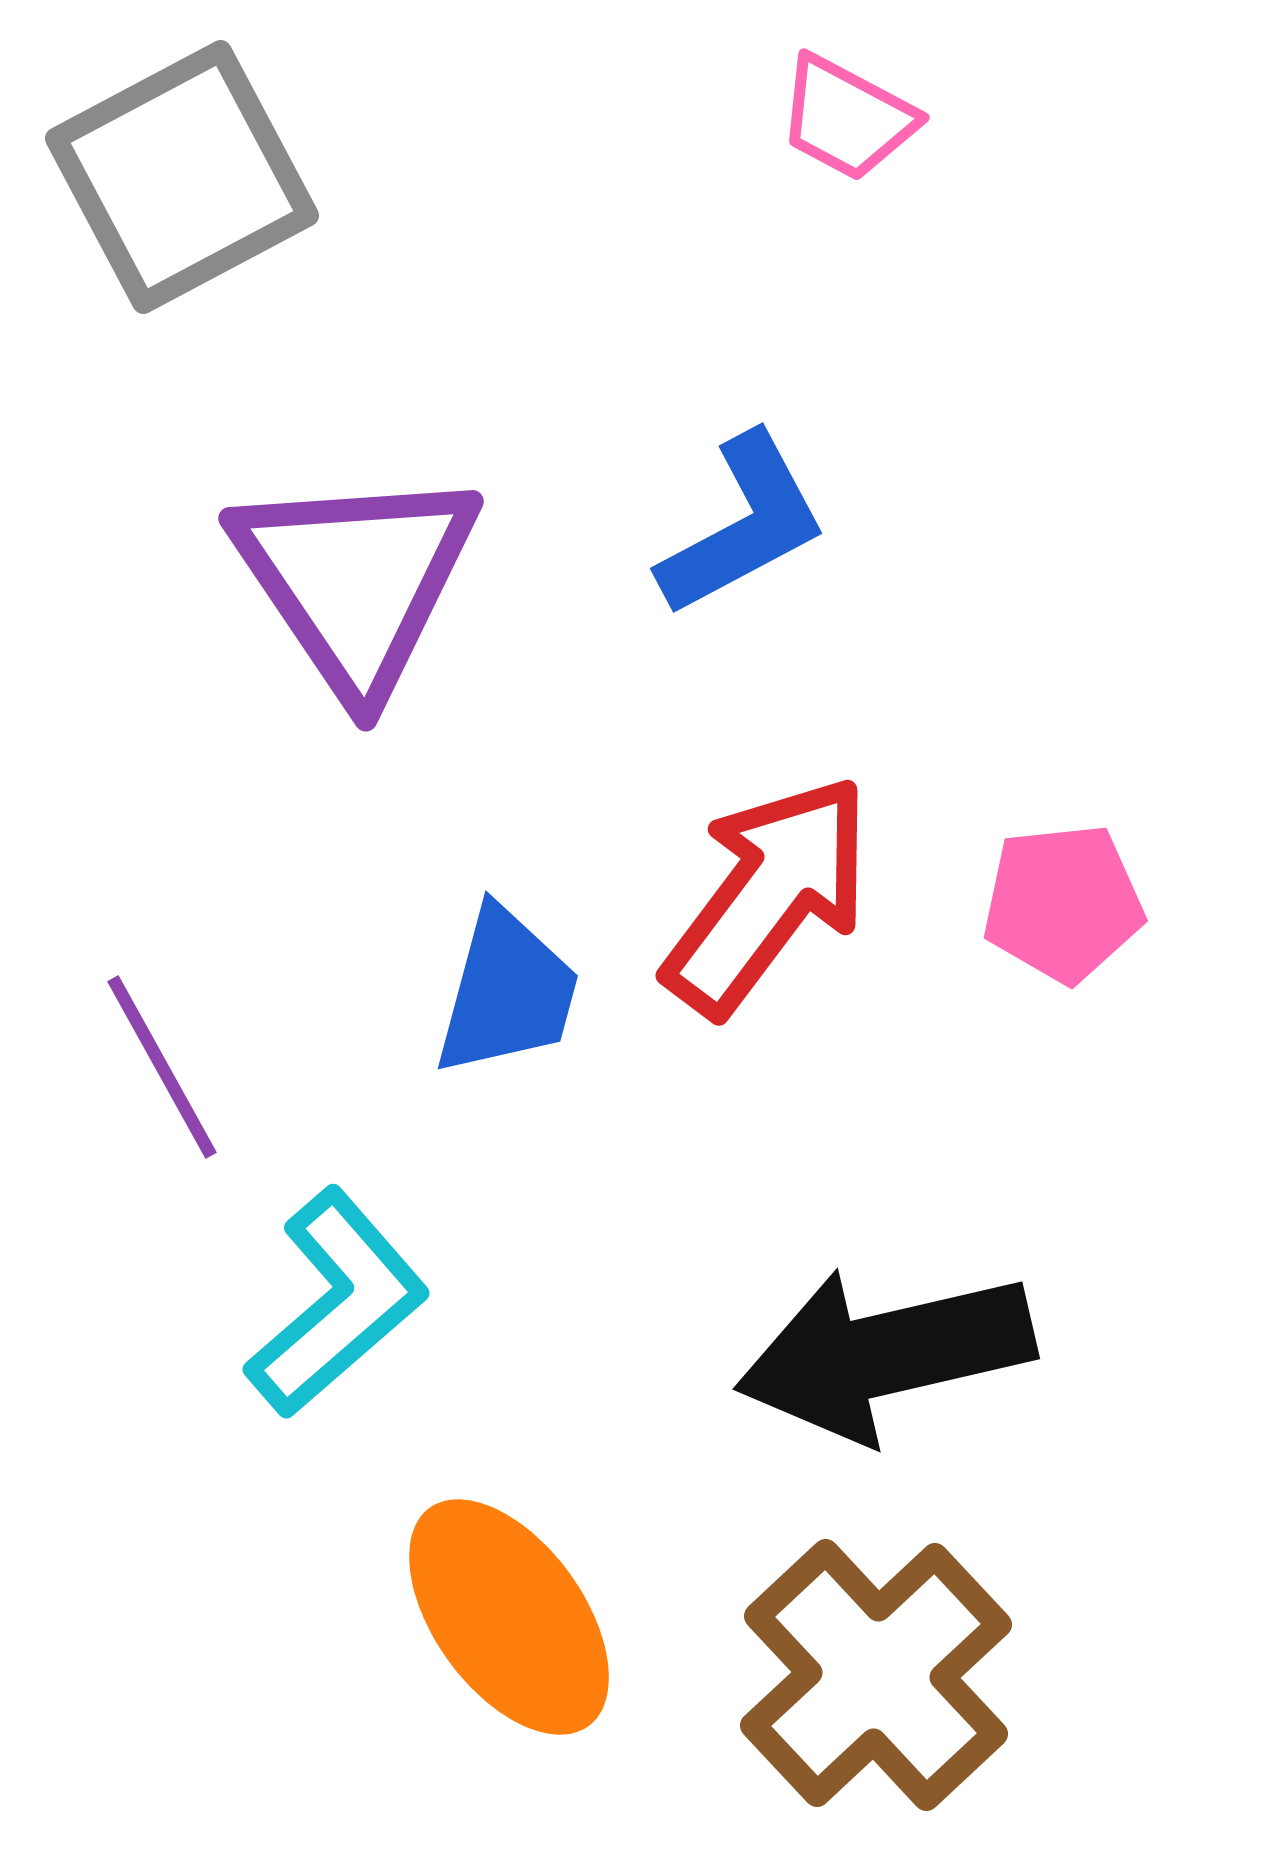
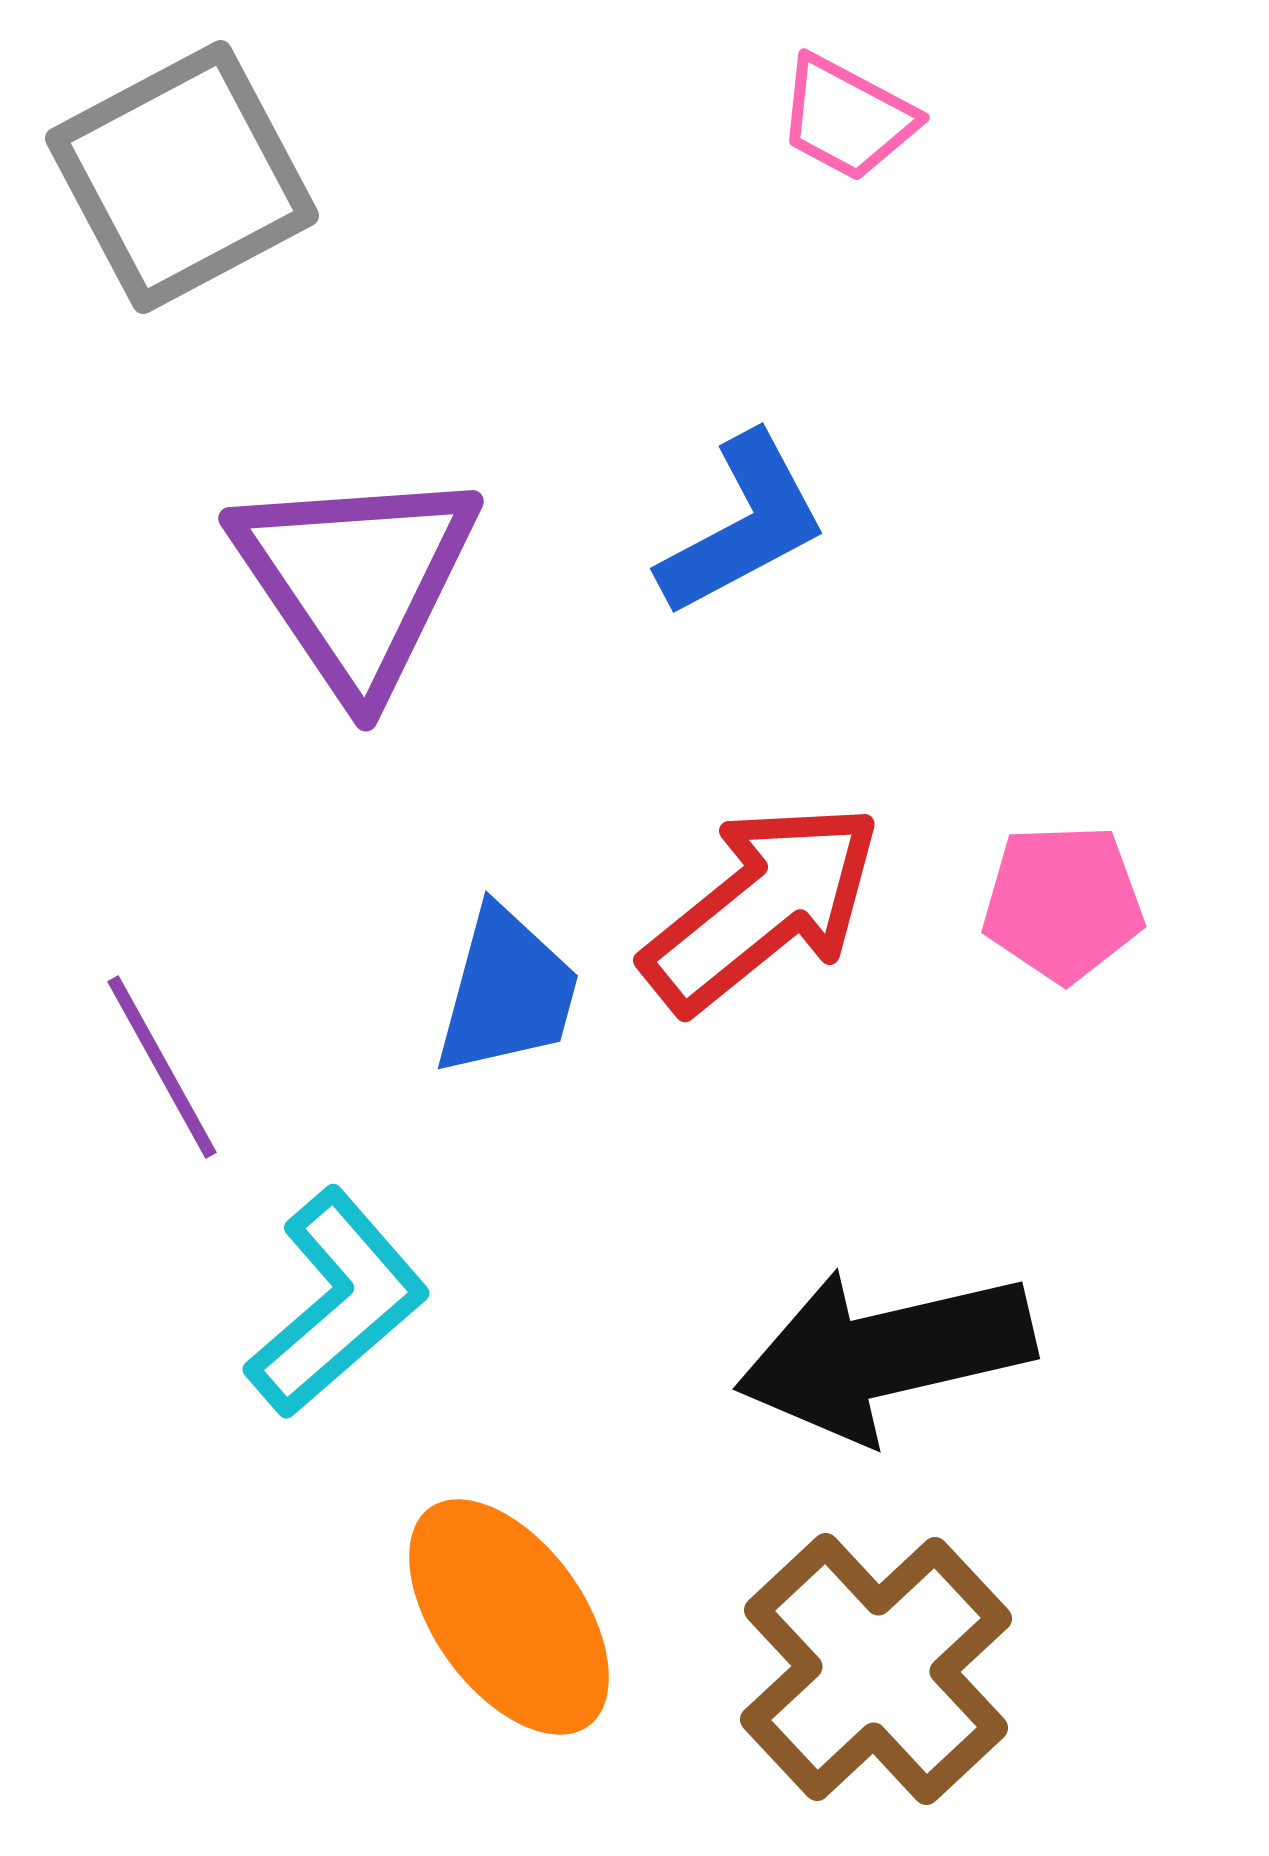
red arrow: moved 6 px left, 12 px down; rotated 14 degrees clockwise
pink pentagon: rotated 4 degrees clockwise
brown cross: moved 6 px up
